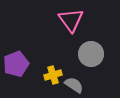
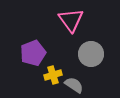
purple pentagon: moved 17 px right, 11 px up
